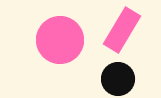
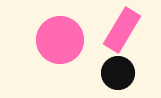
black circle: moved 6 px up
